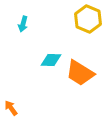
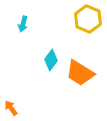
cyan diamond: rotated 55 degrees counterclockwise
